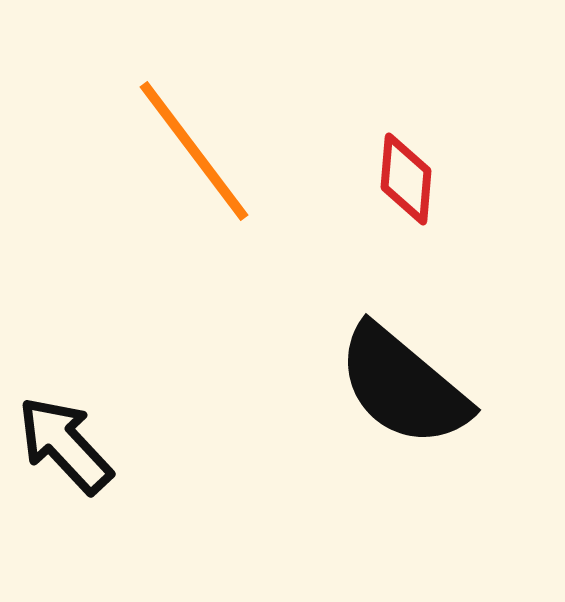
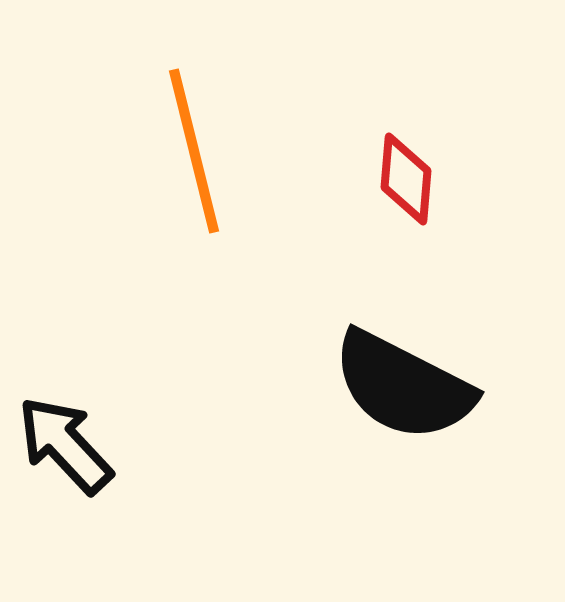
orange line: rotated 23 degrees clockwise
black semicircle: rotated 13 degrees counterclockwise
